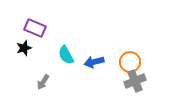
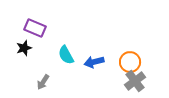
gray cross: rotated 15 degrees counterclockwise
